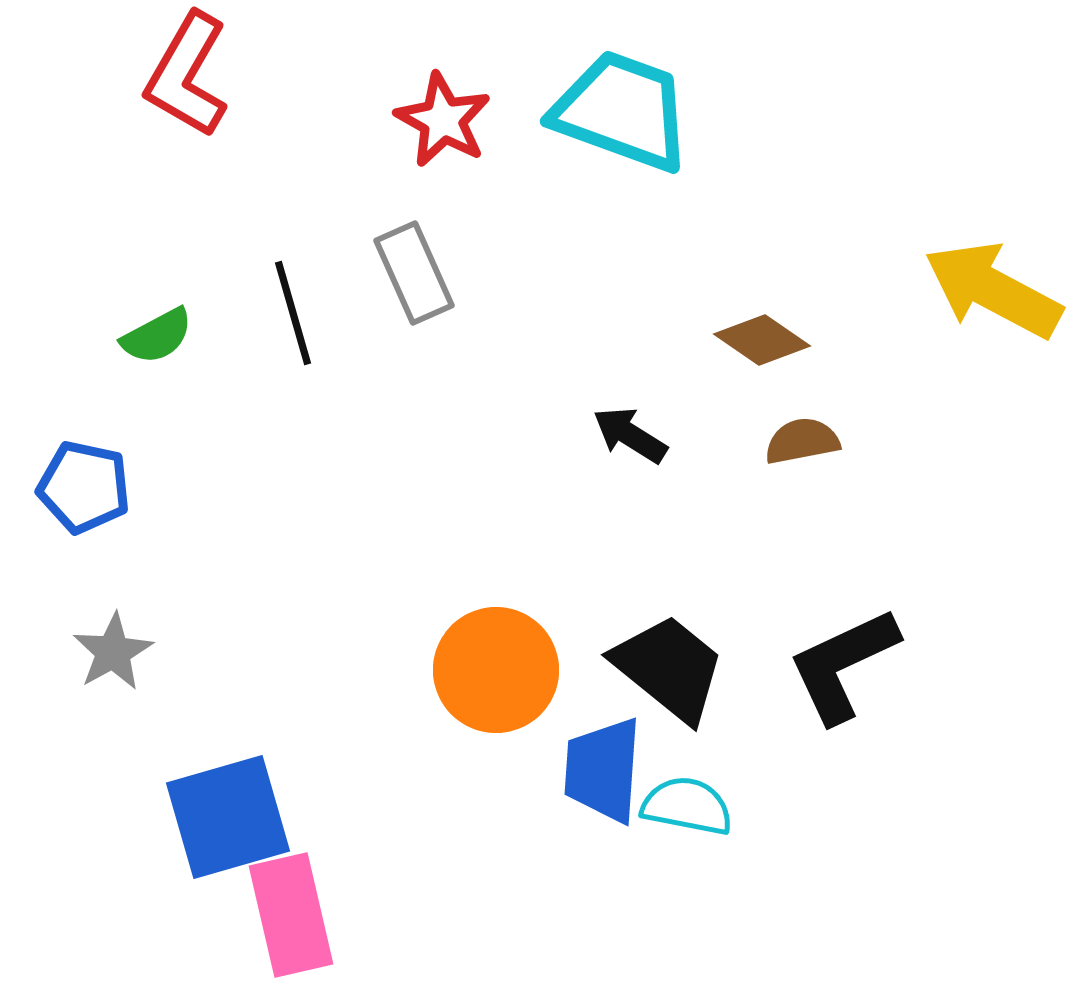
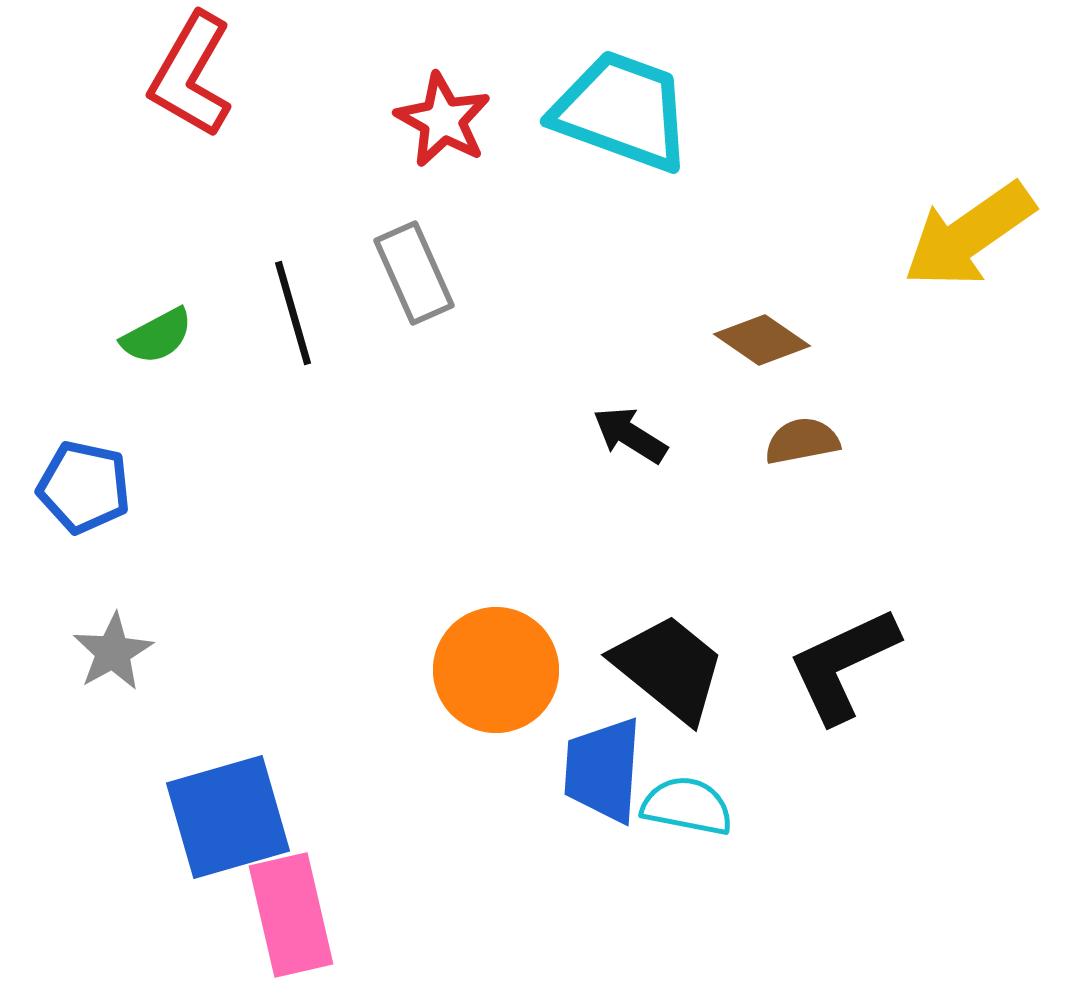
red L-shape: moved 4 px right
yellow arrow: moved 24 px left, 55 px up; rotated 63 degrees counterclockwise
